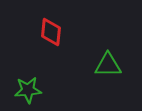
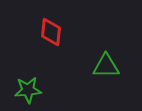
green triangle: moved 2 px left, 1 px down
